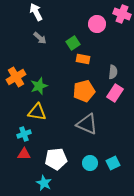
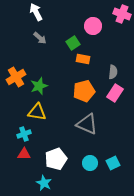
pink circle: moved 4 px left, 2 px down
white pentagon: rotated 15 degrees counterclockwise
